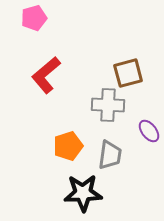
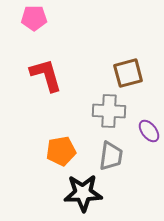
pink pentagon: rotated 15 degrees clockwise
red L-shape: rotated 114 degrees clockwise
gray cross: moved 1 px right, 6 px down
orange pentagon: moved 7 px left, 5 px down; rotated 8 degrees clockwise
gray trapezoid: moved 1 px right, 1 px down
